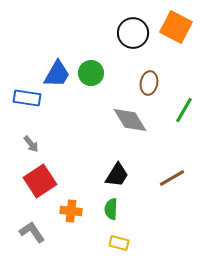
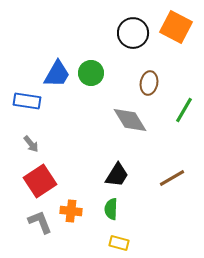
blue rectangle: moved 3 px down
gray L-shape: moved 8 px right, 10 px up; rotated 12 degrees clockwise
